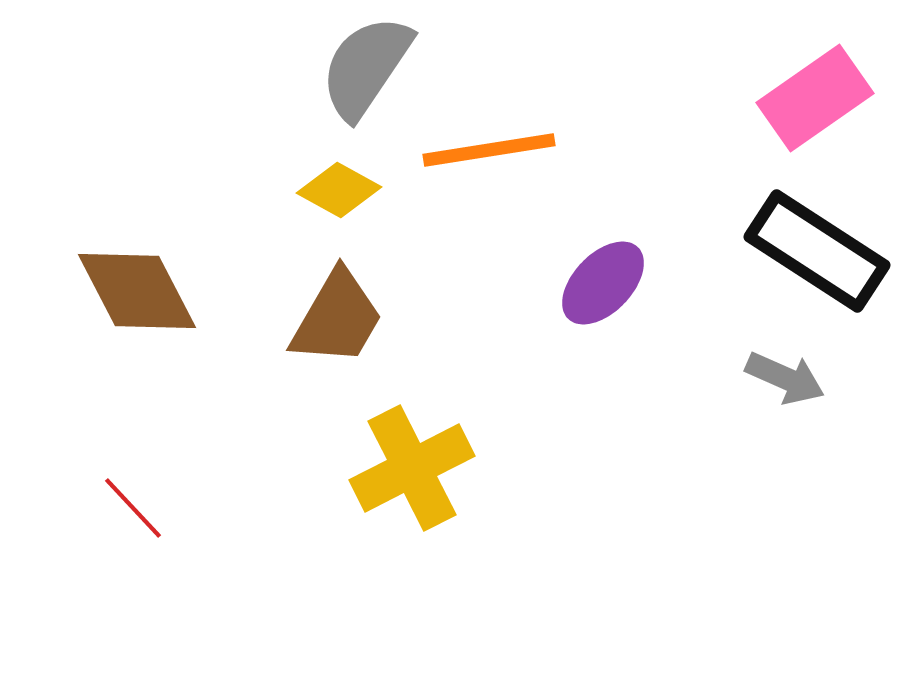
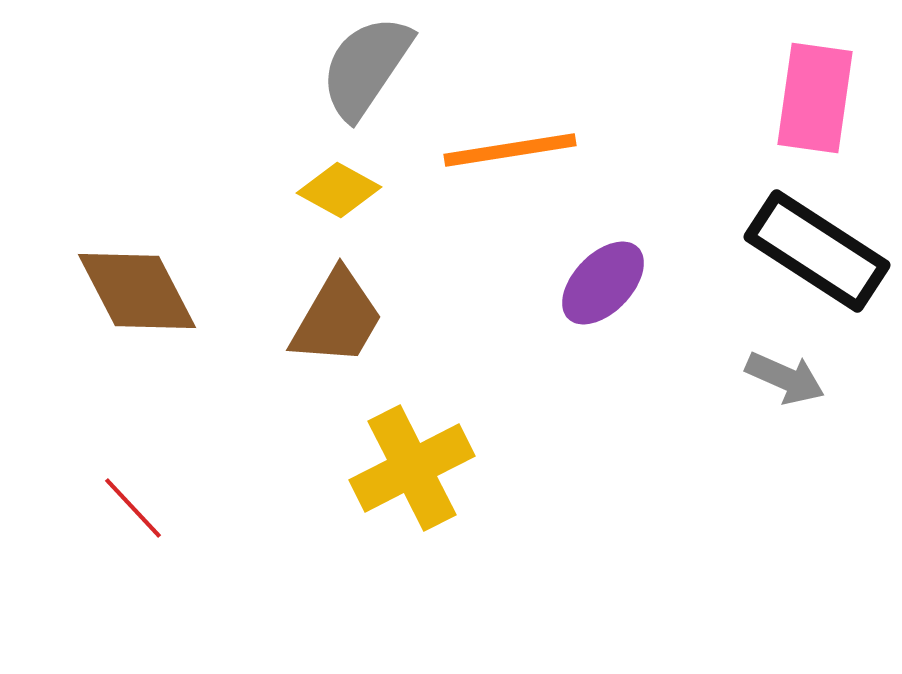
pink rectangle: rotated 47 degrees counterclockwise
orange line: moved 21 px right
